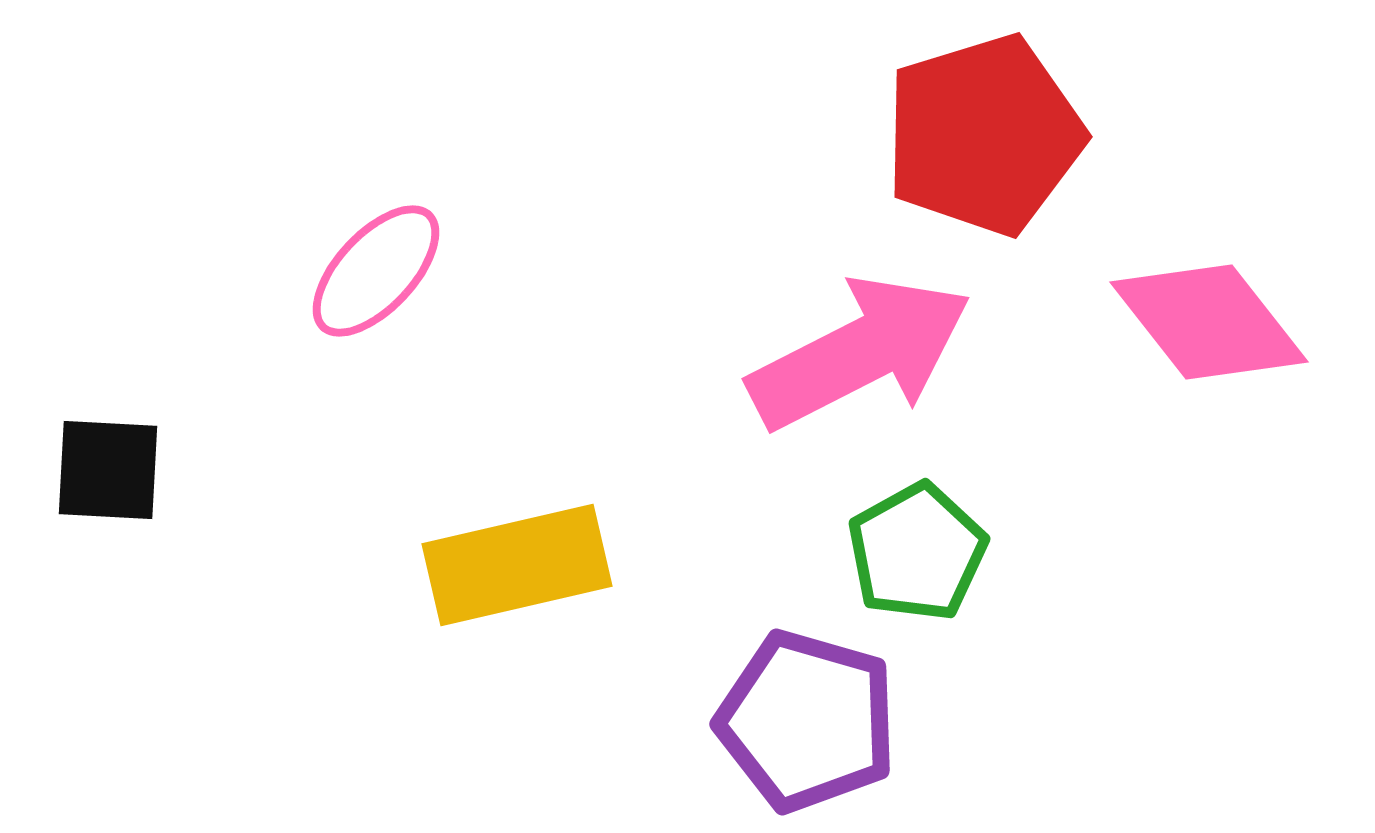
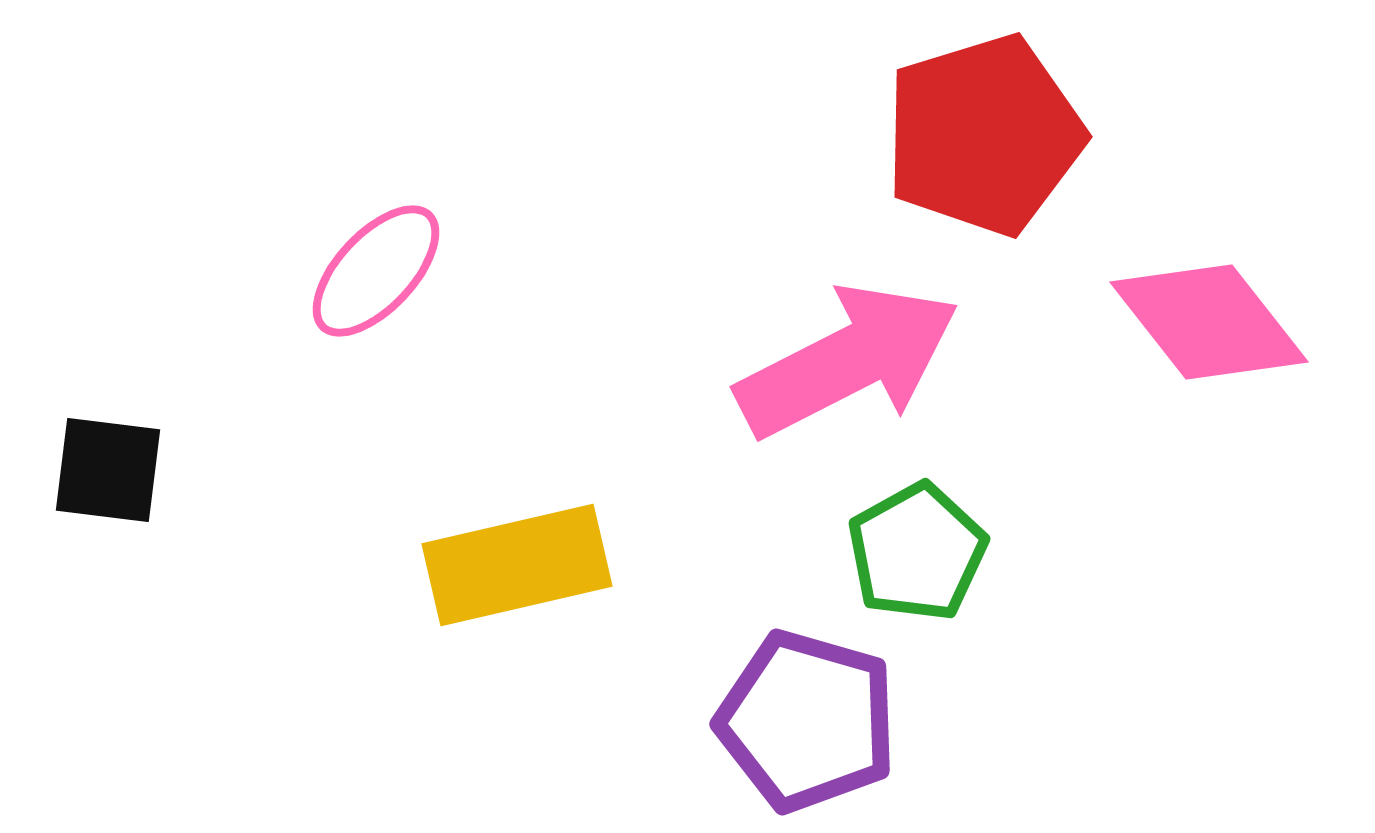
pink arrow: moved 12 px left, 8 px down
black square: rotated 4 degrees clockwise
